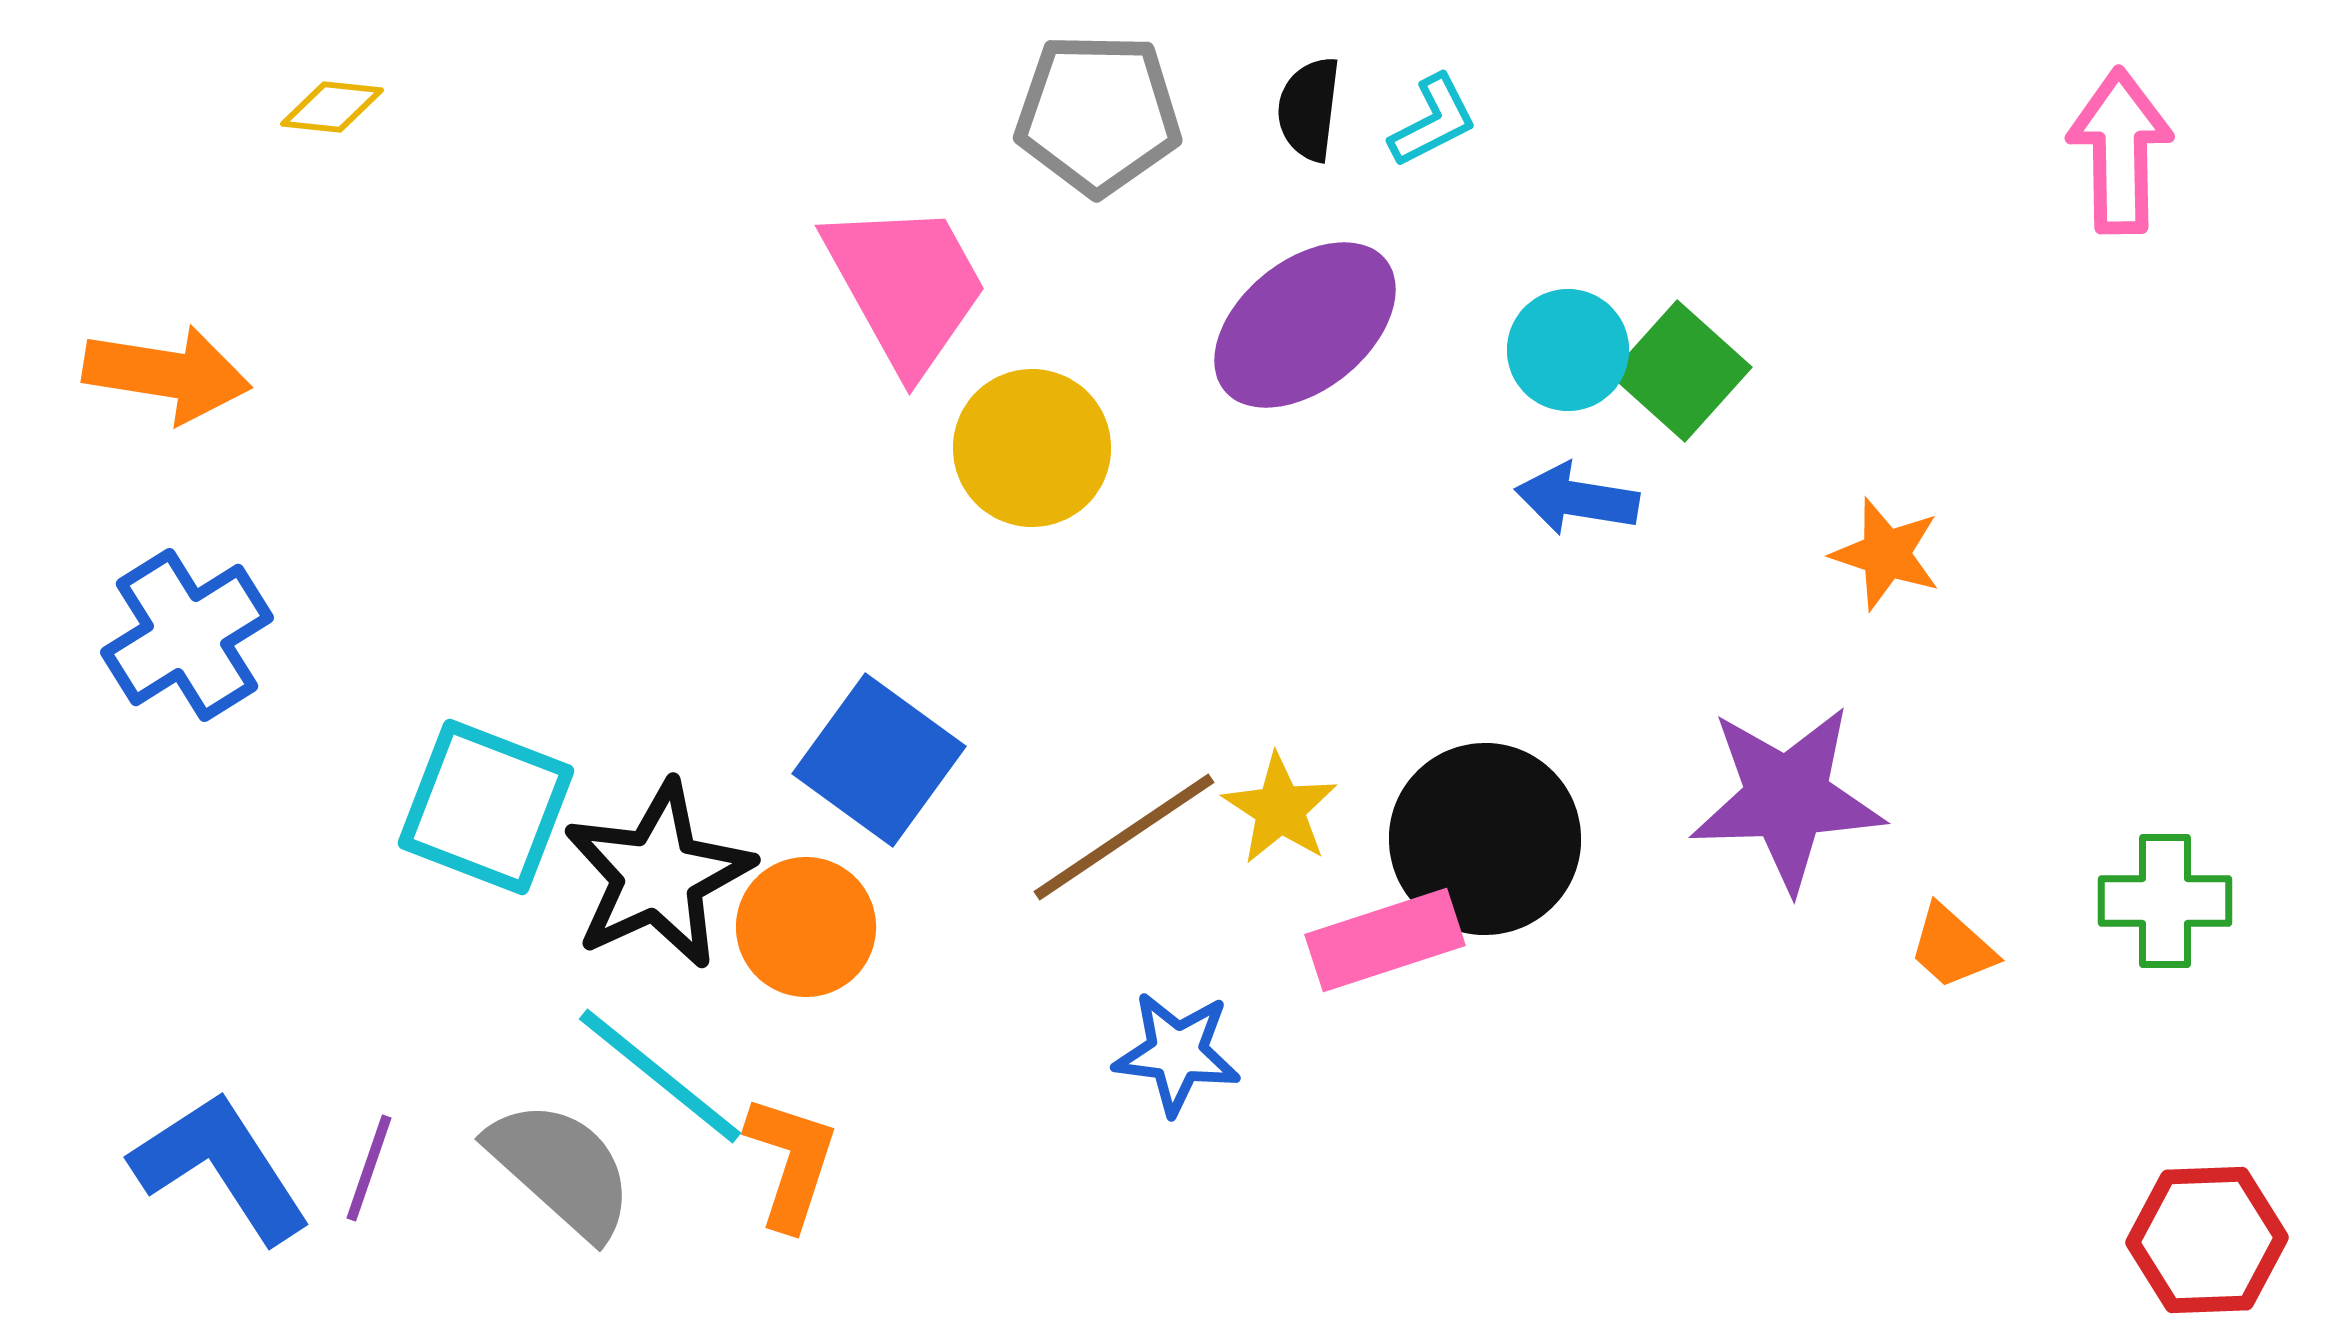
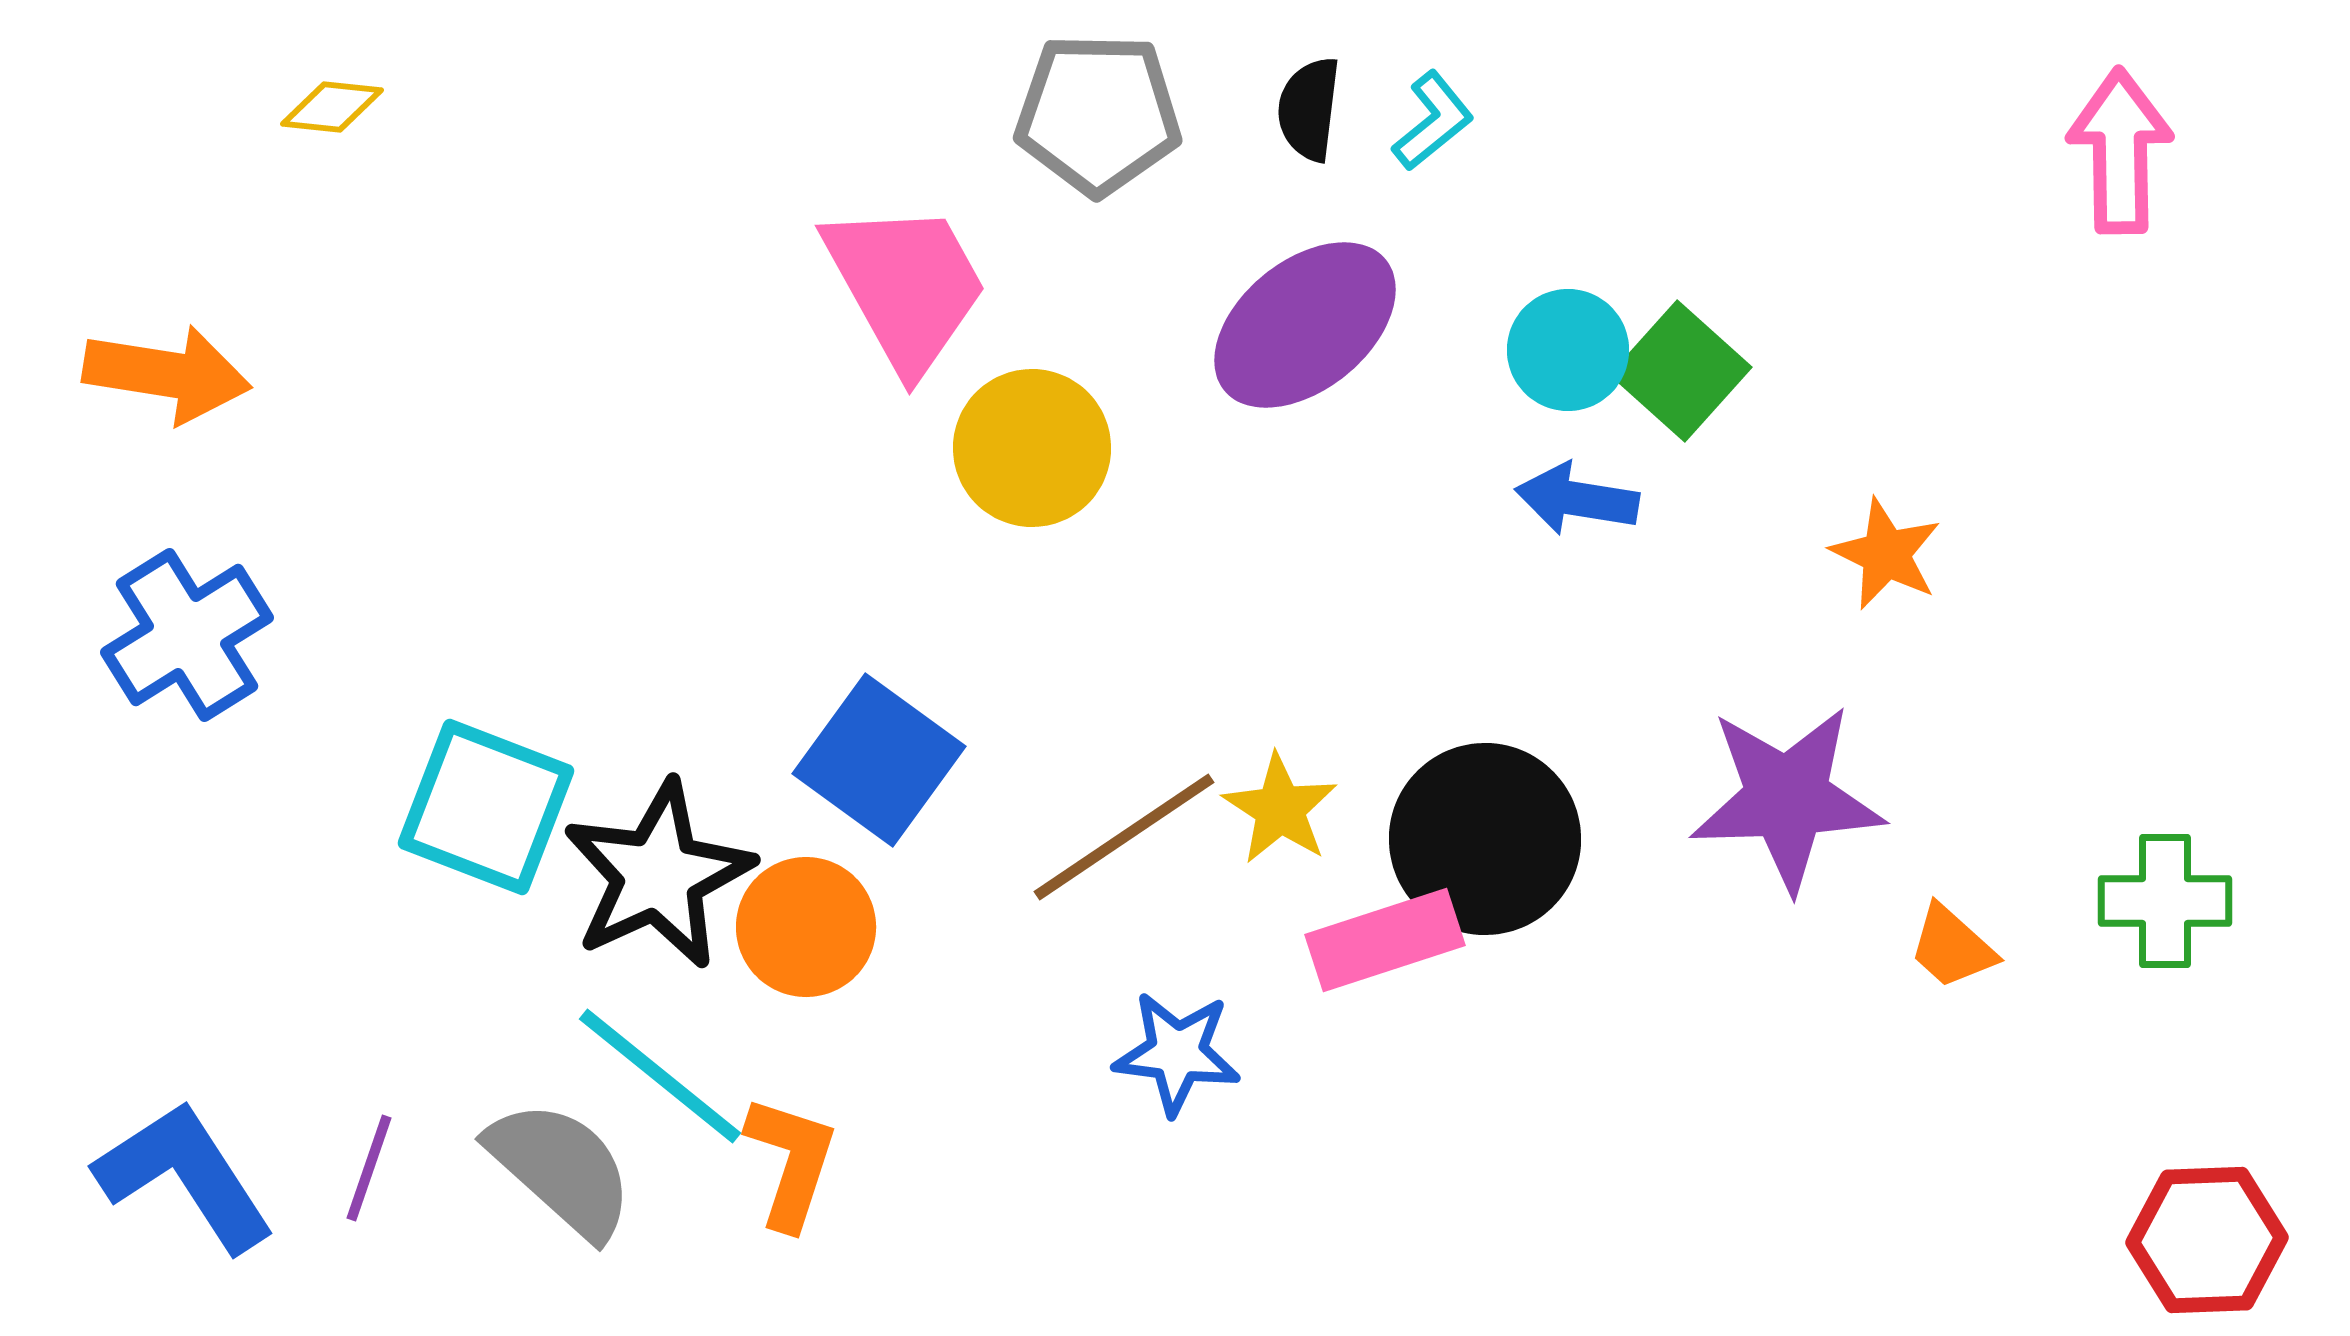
cyan L-shape: rotated 12 degrees counterclockwise
orange star: rotated 8 degrees clockwise
blue L-shape: moved 36 px left, 9 px down
